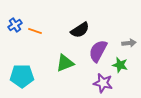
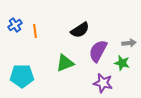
orange line: rotated 64 degrees clockwise
green star: moved 2 px right, 2 px up
